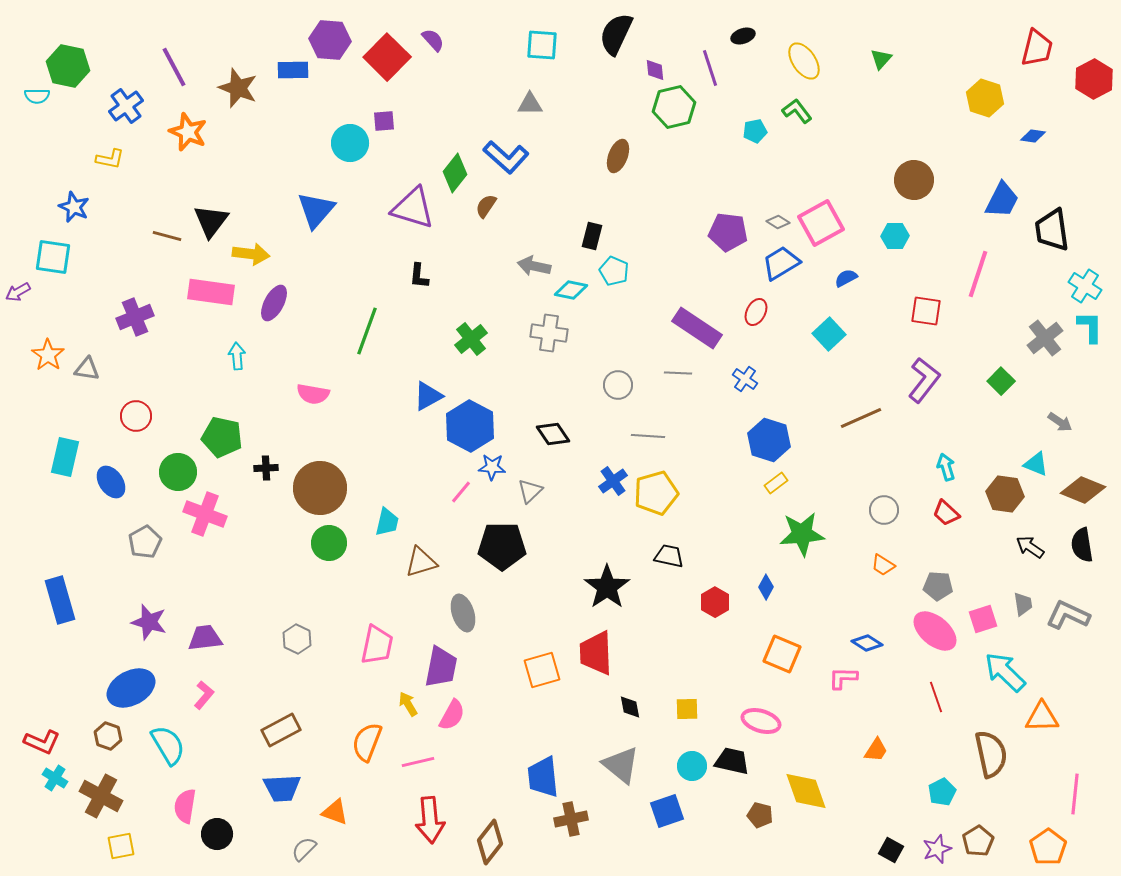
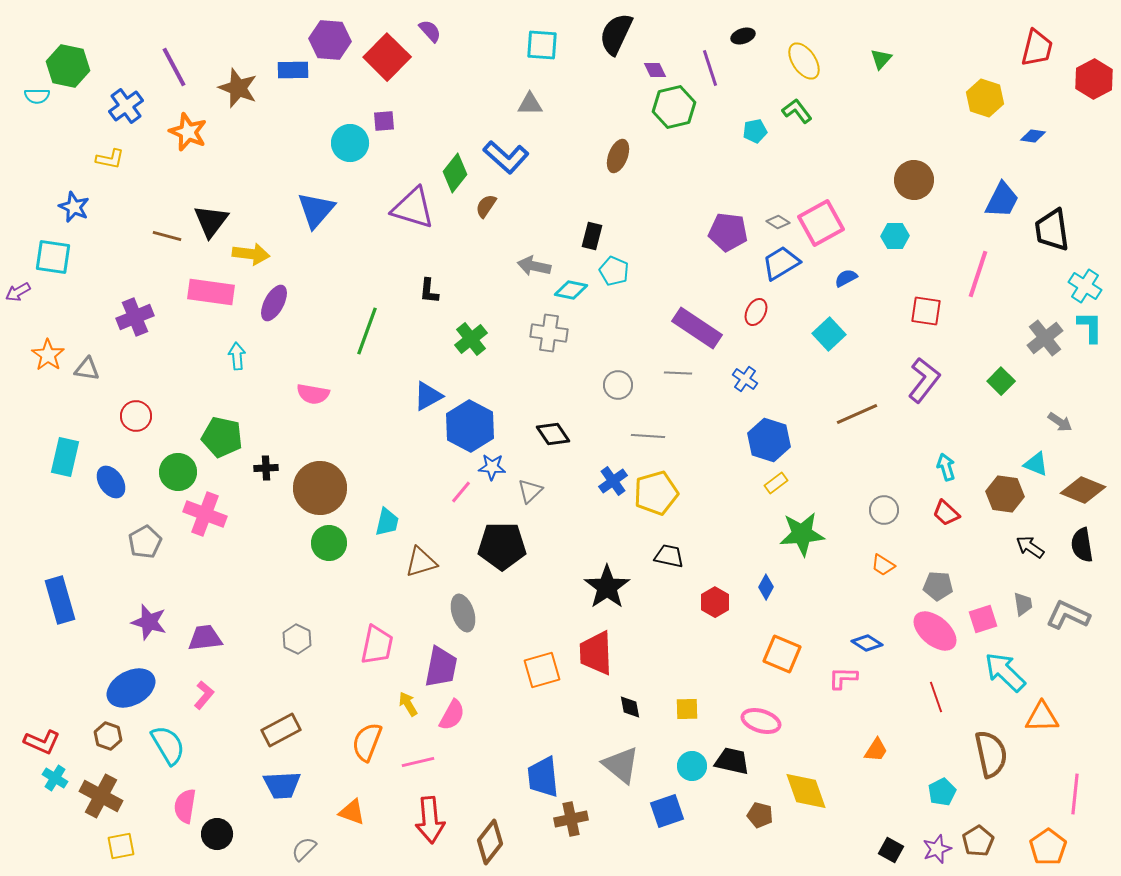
purple semicircle at (433, 40): moved 3 px left, 9 px up
purple diamond at (655, 70): rotated 20 degrees counterclockwise
black L-shape at (419, 276): moved 10 px right, 15 px down
brown line at (861, 418): moved 4 px left, 4 px up
blue trapezoid at (282, 788): moved 3 px up
orange triangle at (335, 812): moved 17 px right
